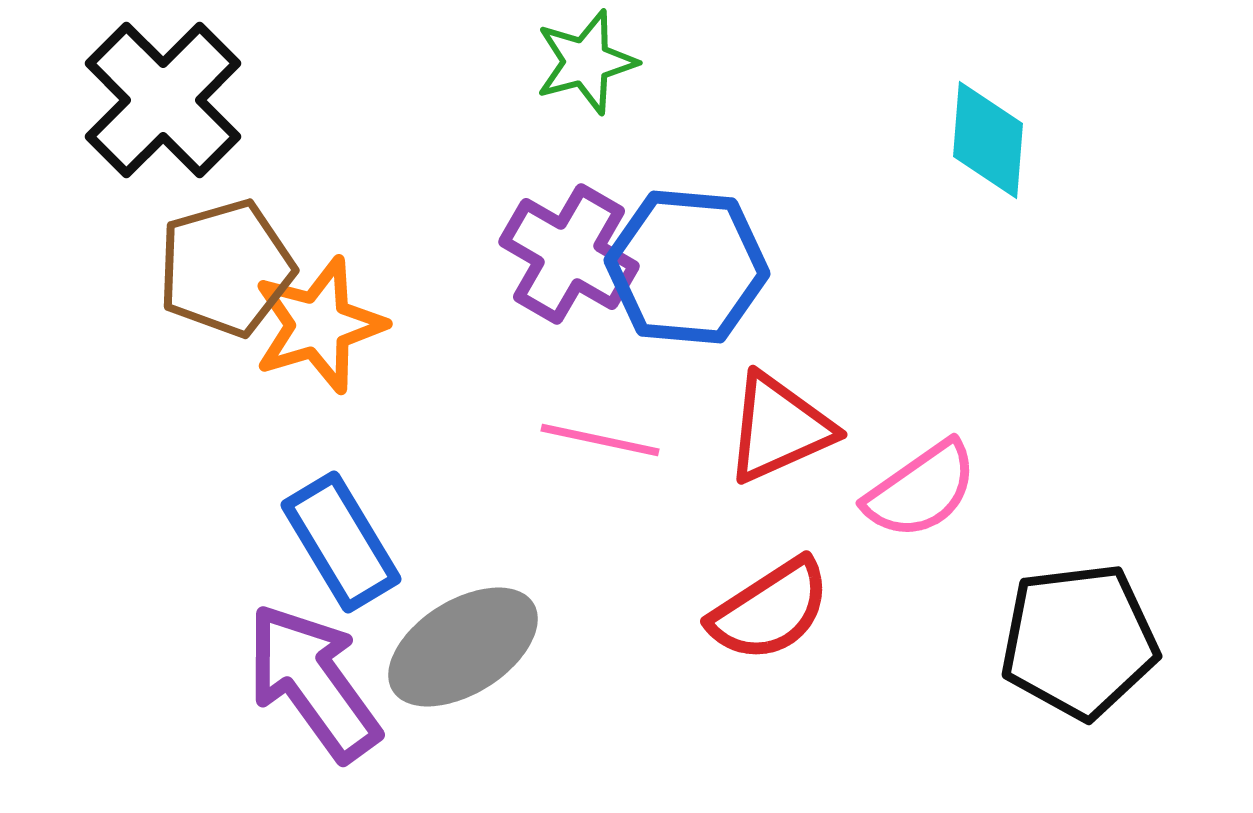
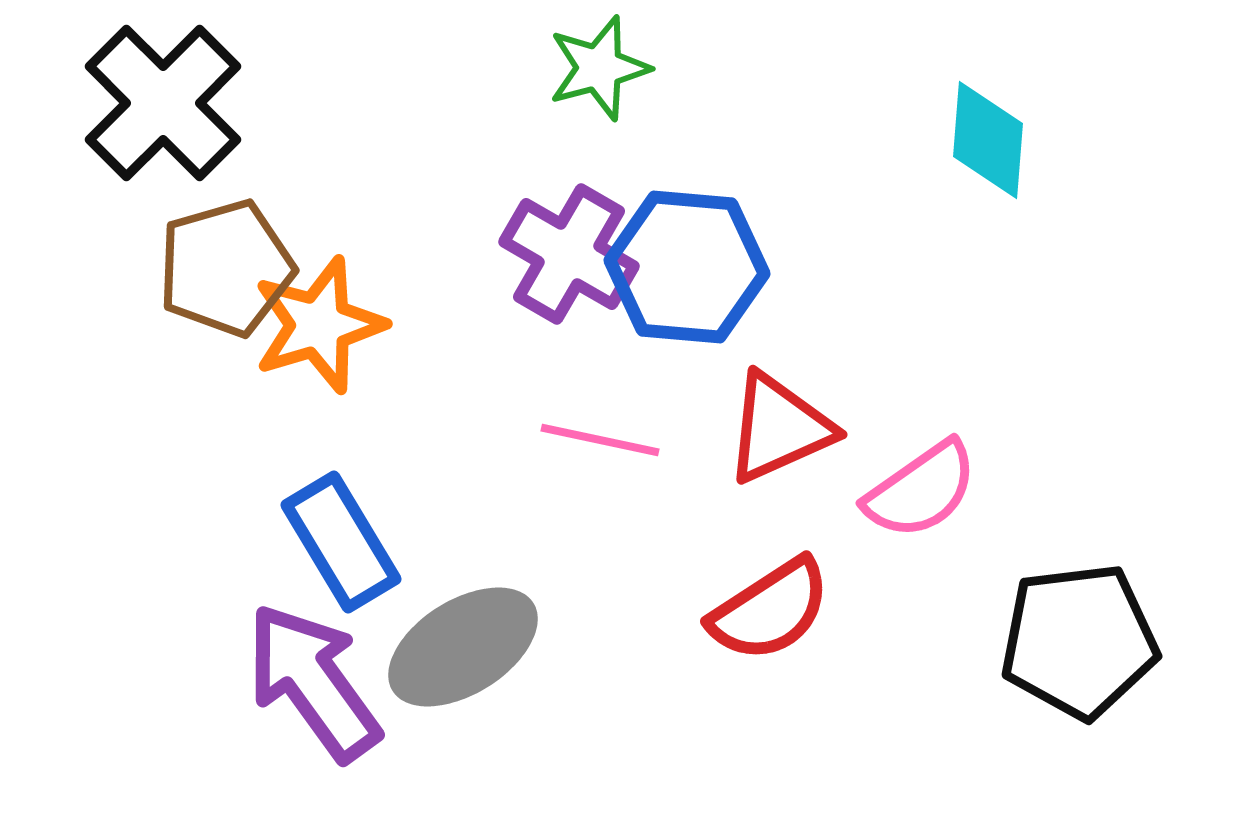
green star: moved 13 px right, 6 px down
black cross: moved 3 px down
